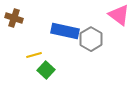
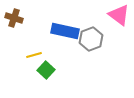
gray hexagon: rotated 10 degrees clockwise
